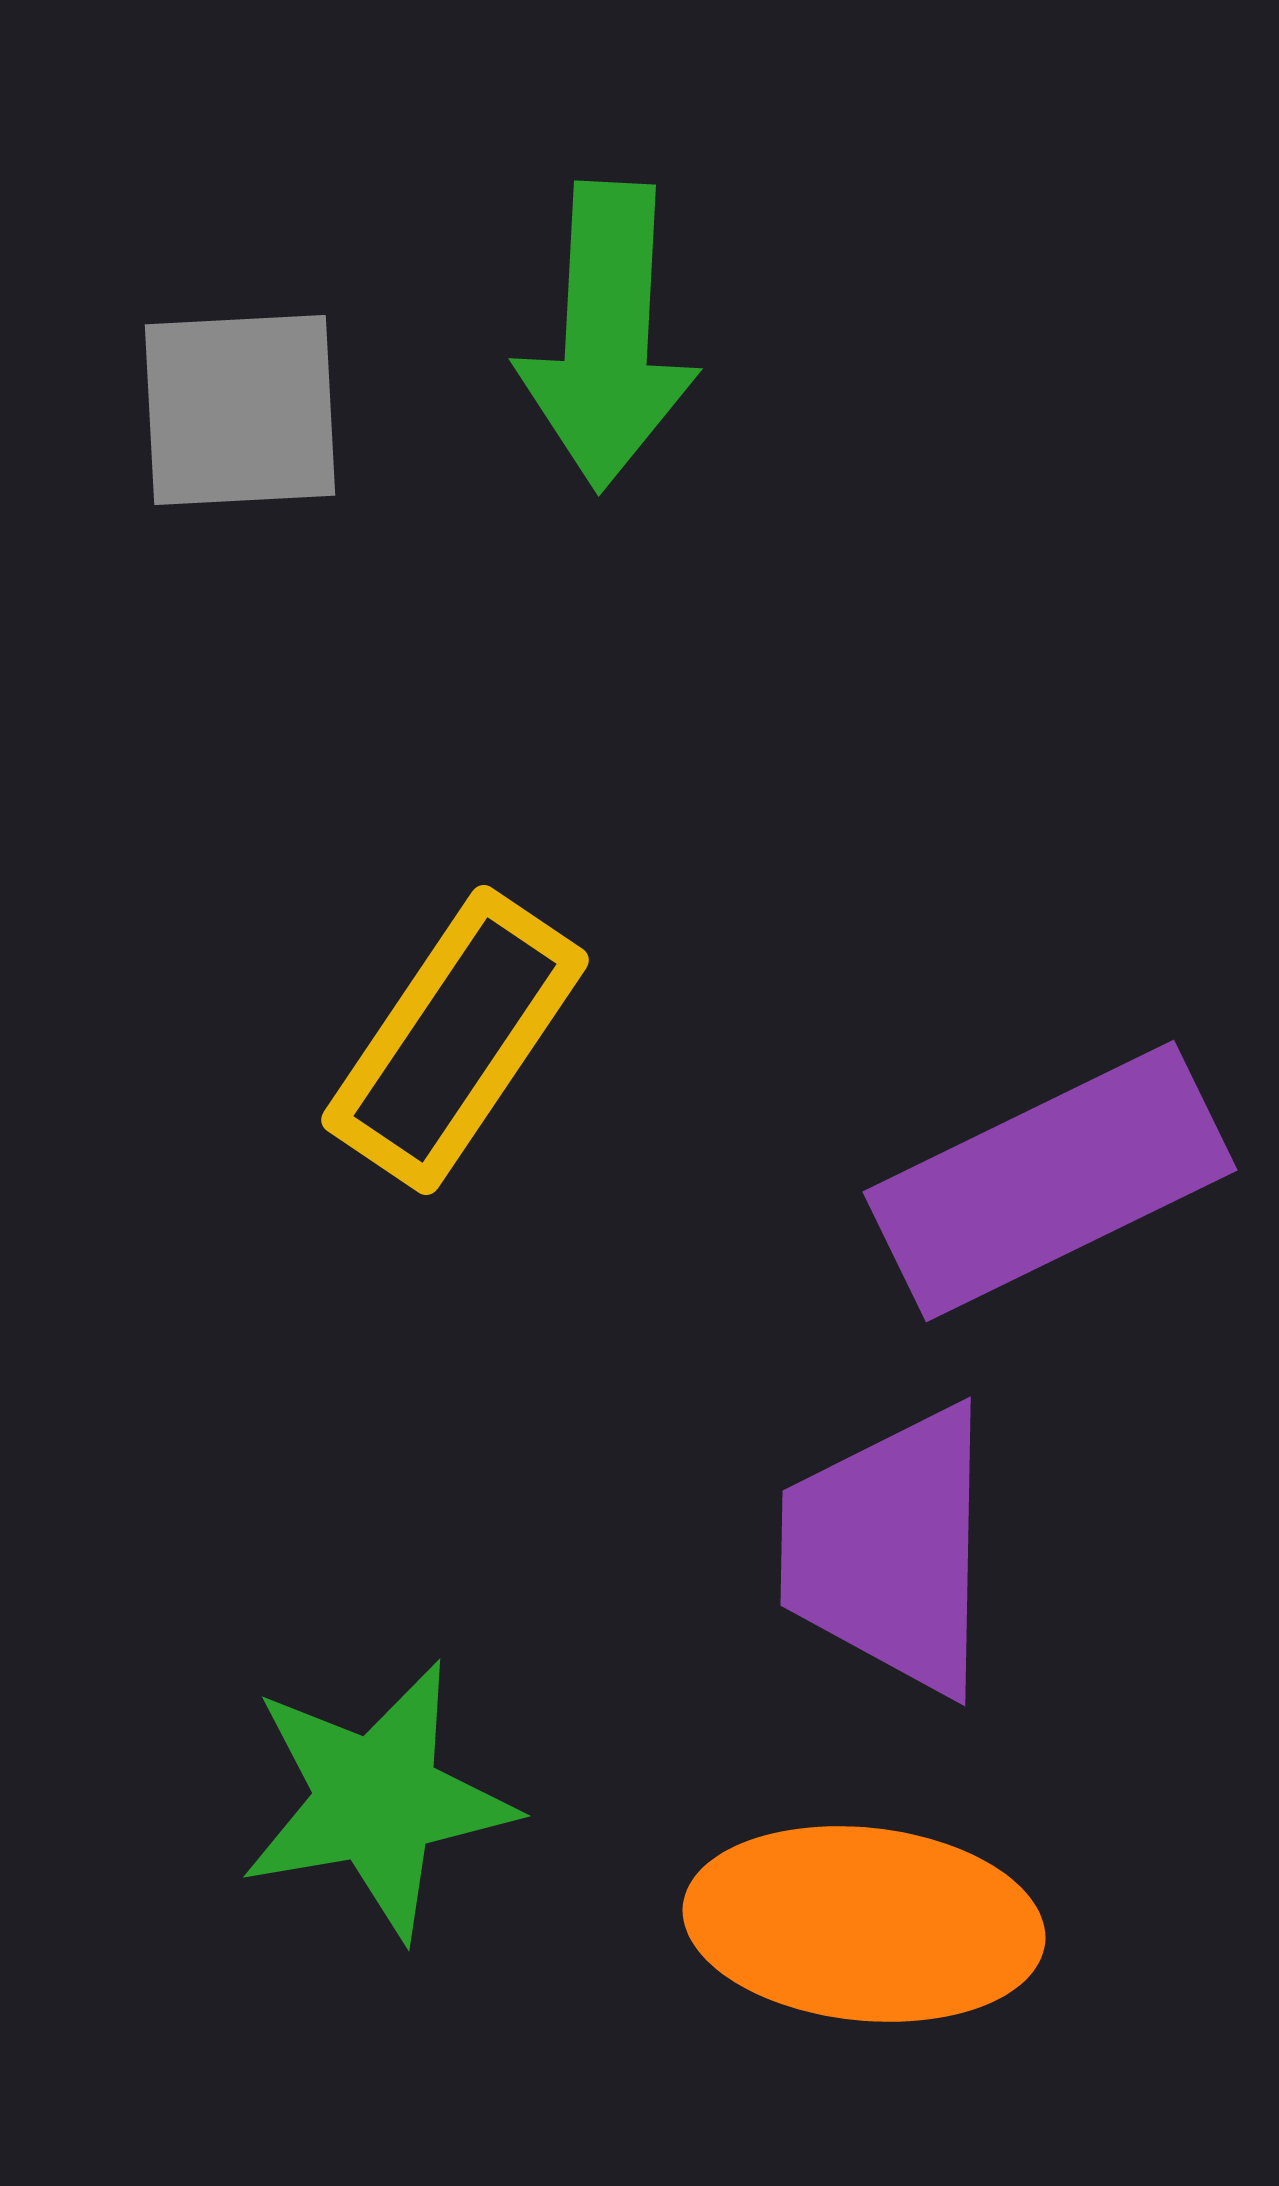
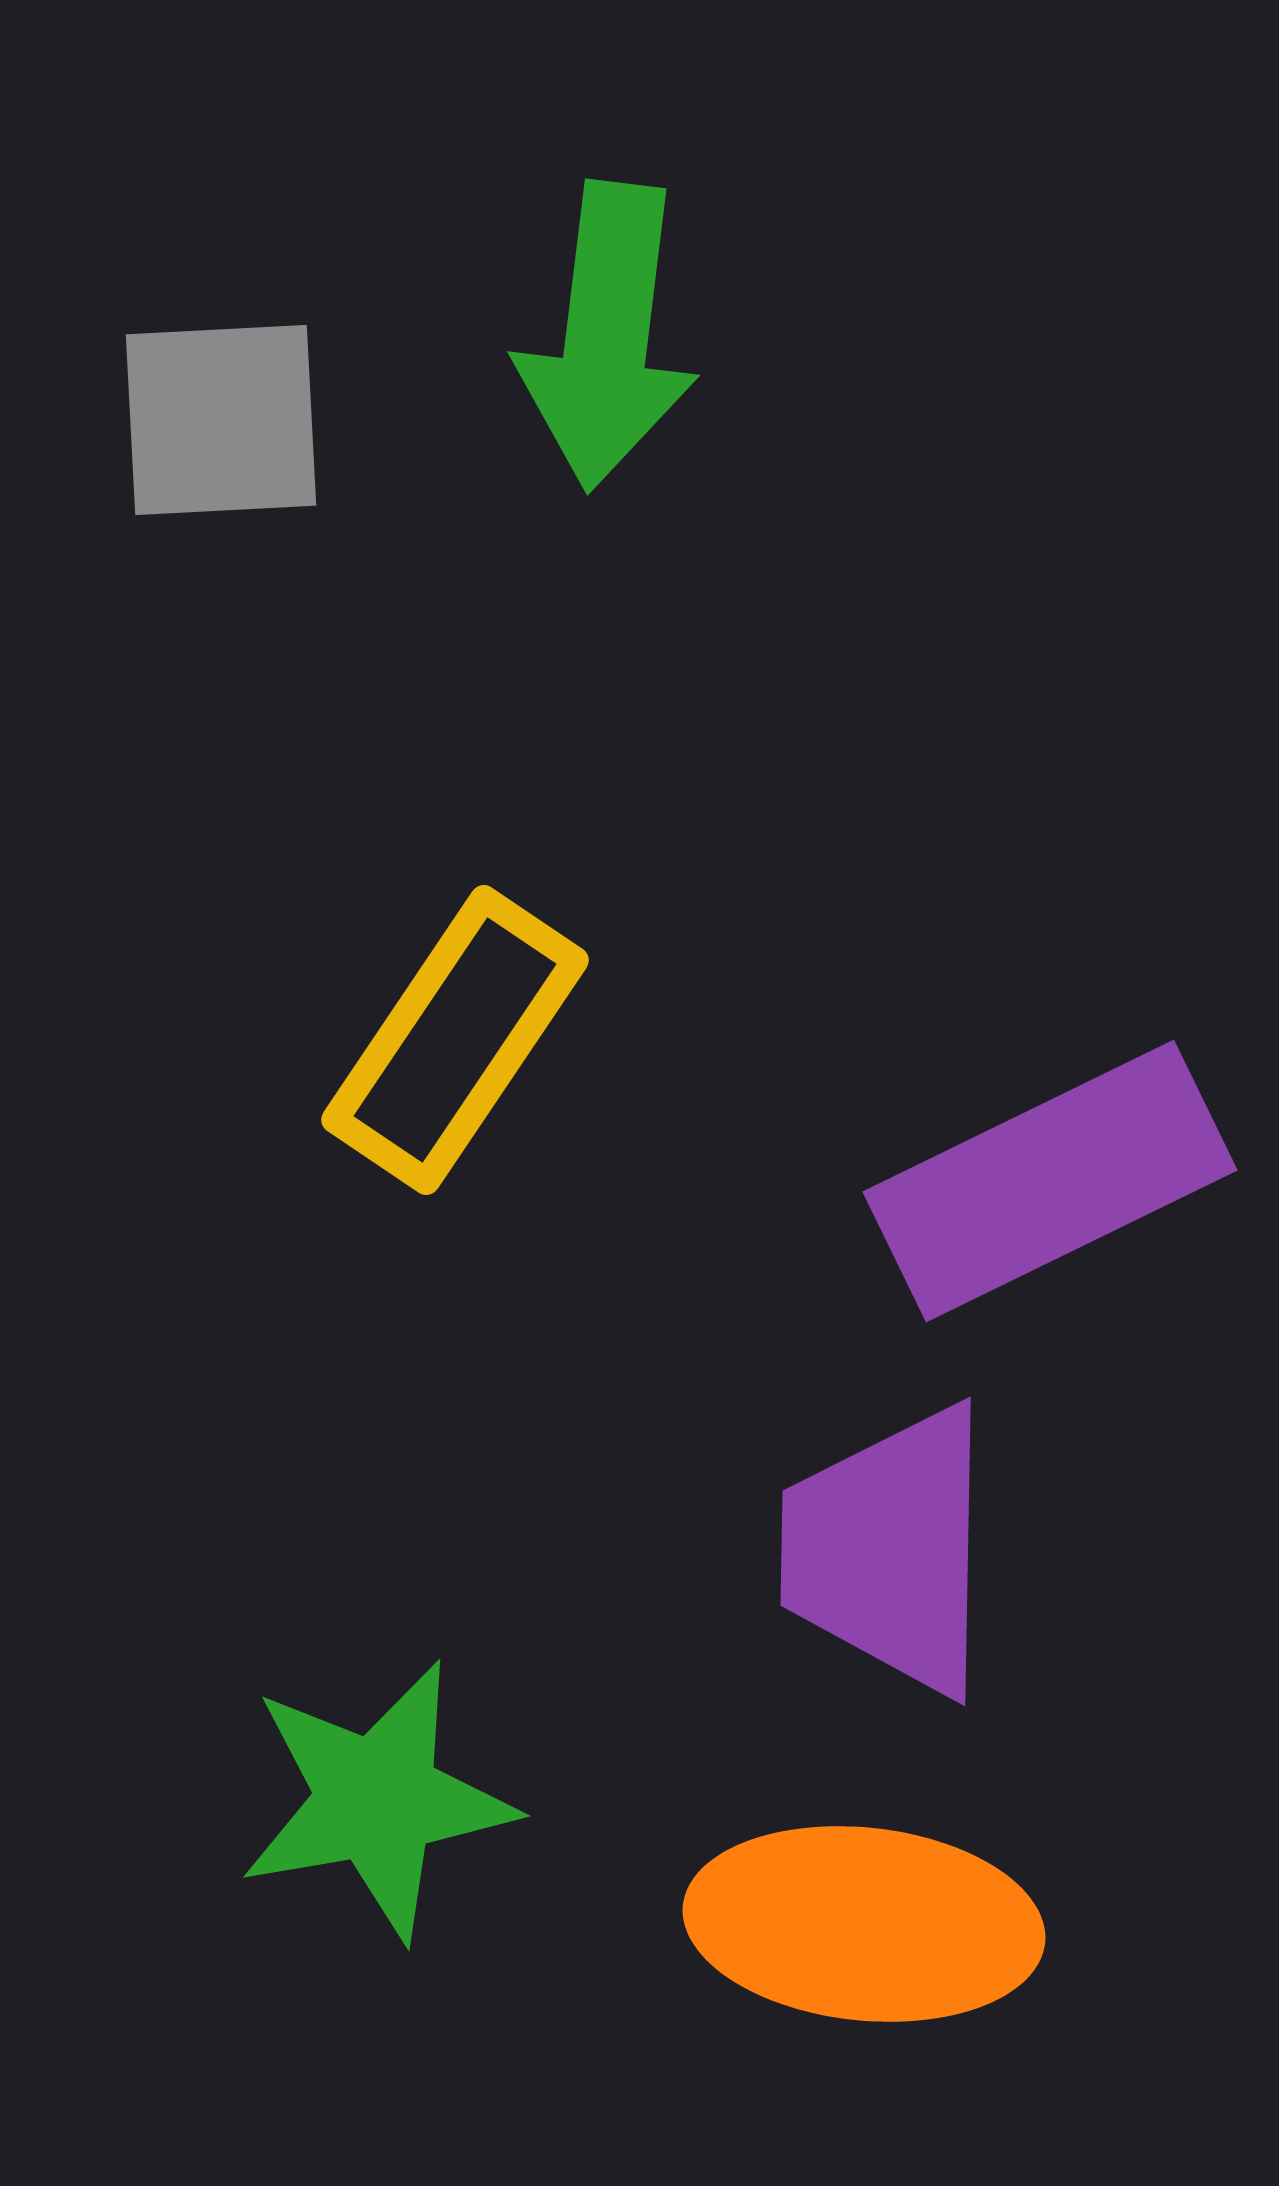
green arrow: rotated 4 degrees clockwise
gray square: moved 19 px left, 10 px down
